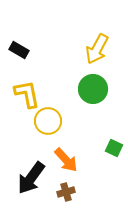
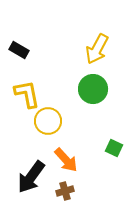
black arrow: moved 1 px up
brown cross: moved 1 px left, 1 px up
